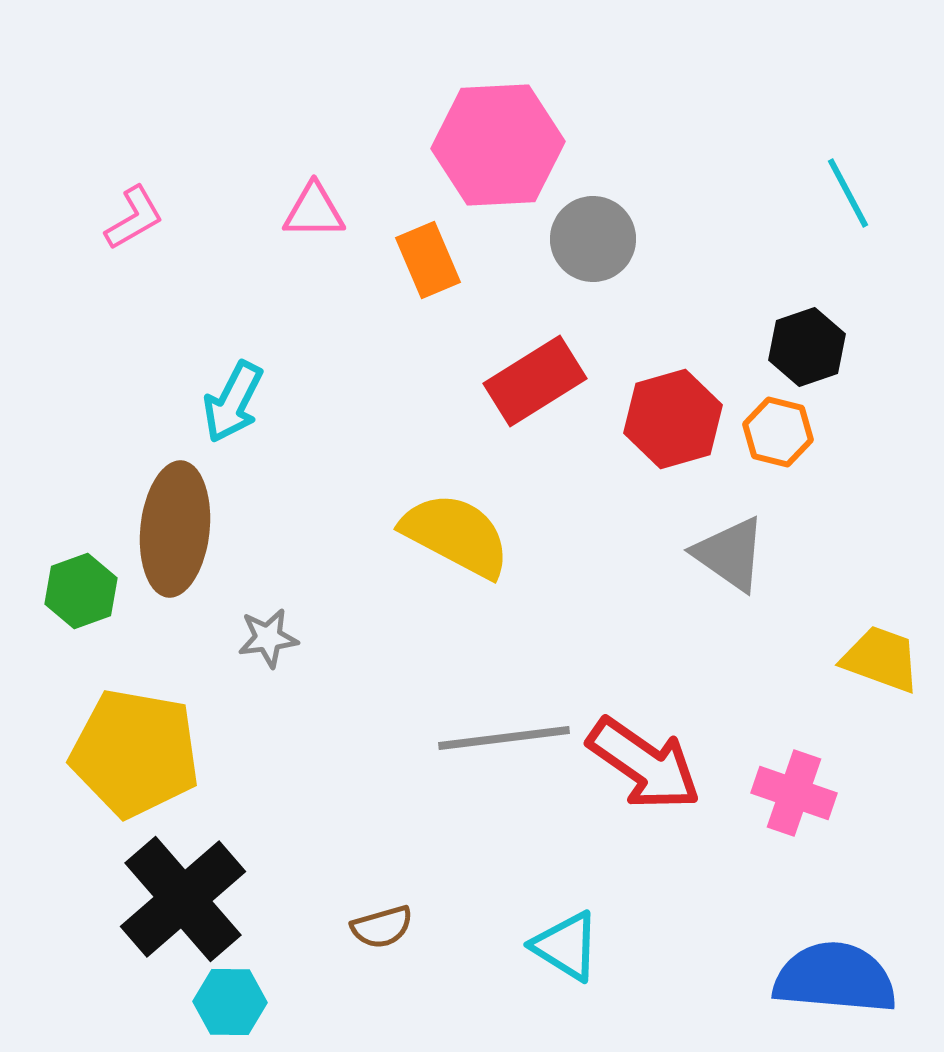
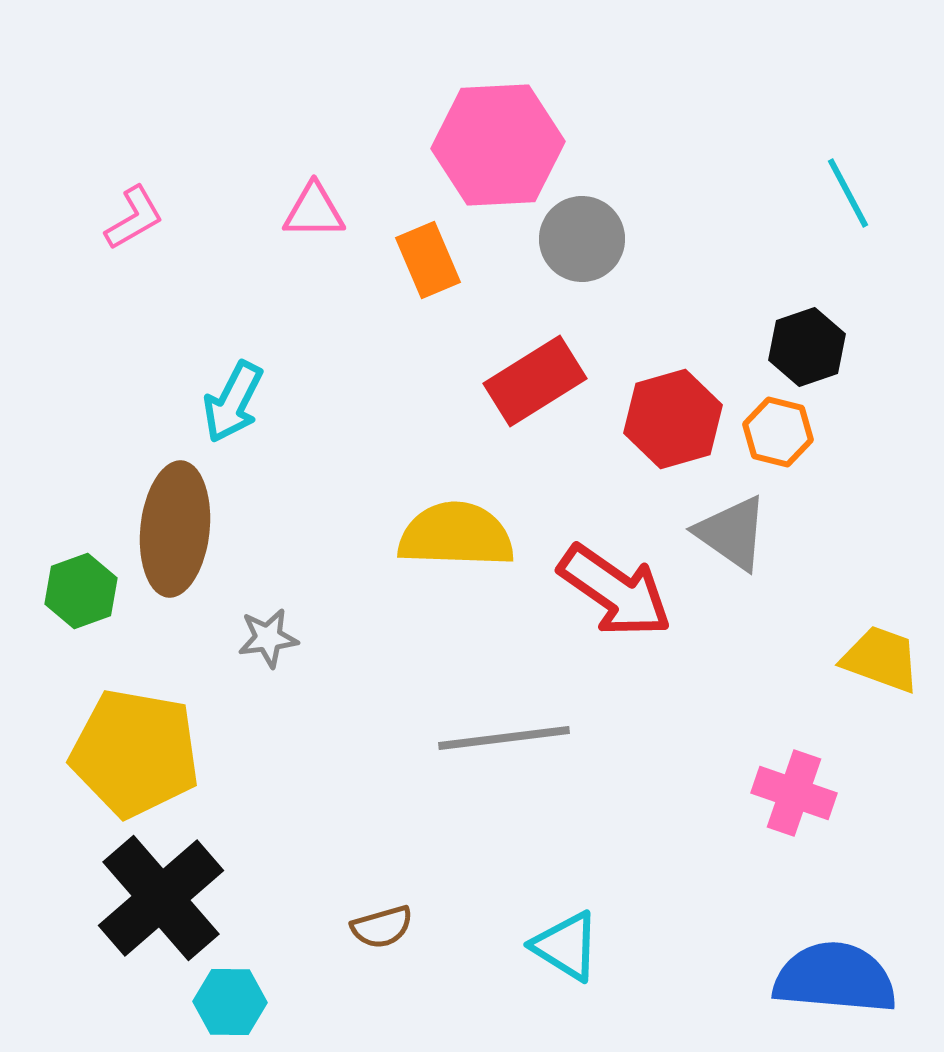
gray circle: moved 11 px left
yellow semicircle: rotated 26 degrees counterclockwise
gray triangle: moved 2 px right, 21 px up
red arrow: moved 29 px left, 173 px up
black cross: moved 22 px left, 1 px up
